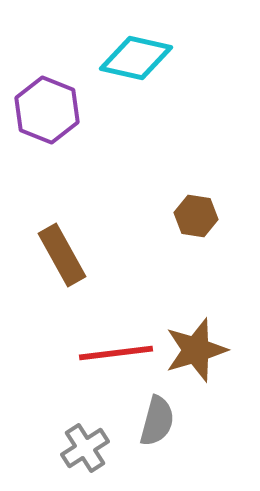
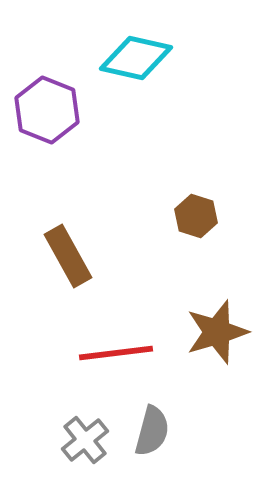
brown hexagon: rotated 9 degrees clockwise
brown rectangle: moved 6 px right, 1 px down
brown star: moved 21 px right, 18 px up
gray semicircle: moved 5 px left, 10 px down
gray cross: moved 8 px up; rotated 6 degrees counterclockwise
